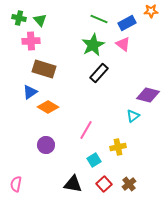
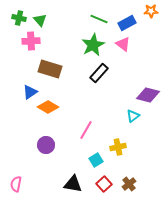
brown rectangle: moved 6 px right
cyan square: moved 2 px right
